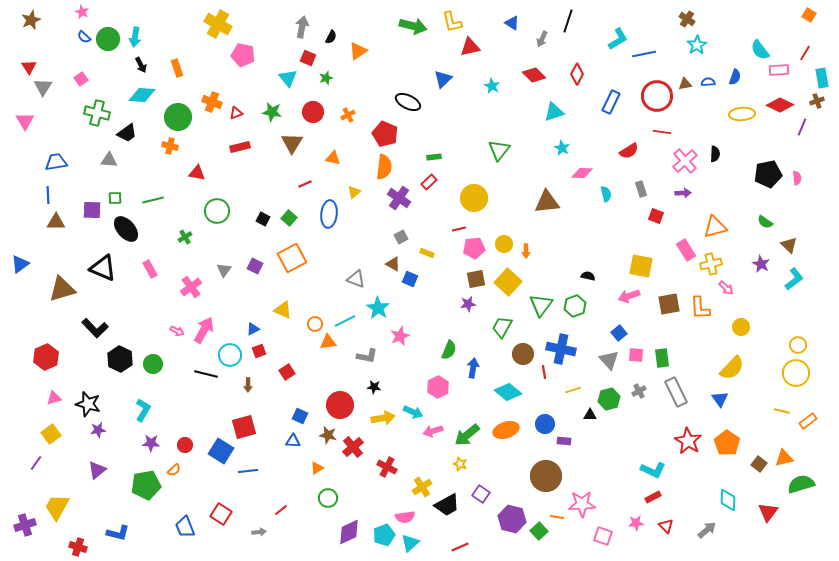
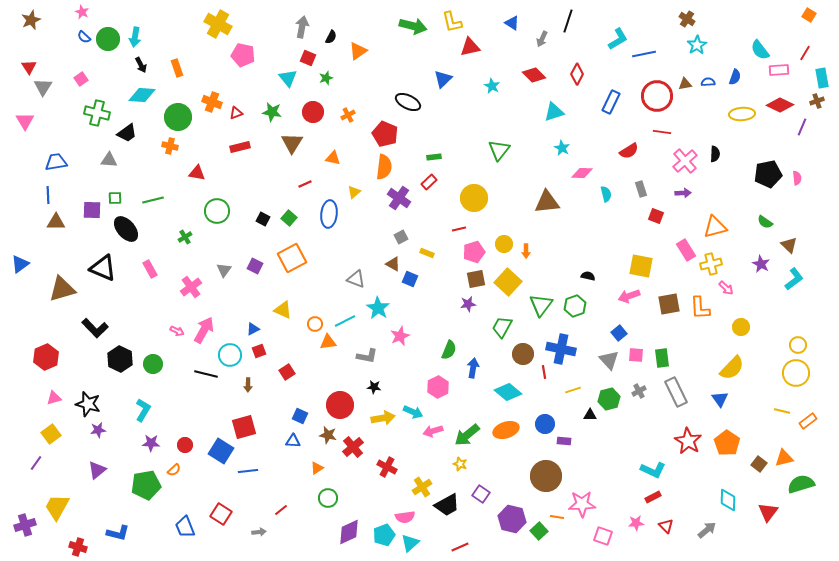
pink pentagon at (474, 248): moved 4 px down; rotated 10 degrees counterclockwise
